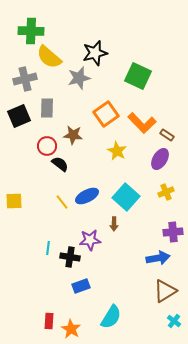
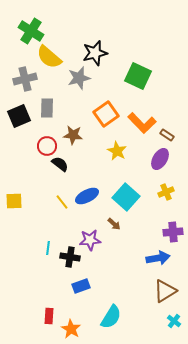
green cross: rotated 30 degrees clockwise
brown arrow: rotated 48 degrees counterclockwise
red rectangle: moved 5 px up
